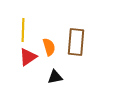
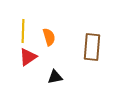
yellow line: moved 1 px down
brown rectangle: moved 16 px right, 5 px down
orange semicircle: moved 10 px up
